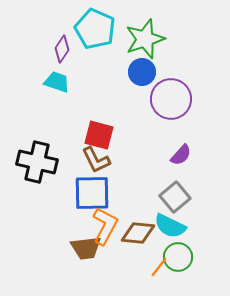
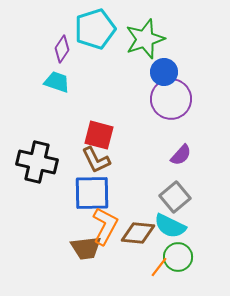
cyan pentagon: rotated 30 degrees clockwise
blue circle: moved 22 px right
